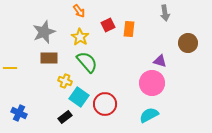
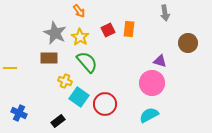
red square: moved 5 px down
gray star: moved 11 px right, 1 px down; rotated 25 degrees counterclockwise
black rectangle: moved 7 px left, 4 px down
